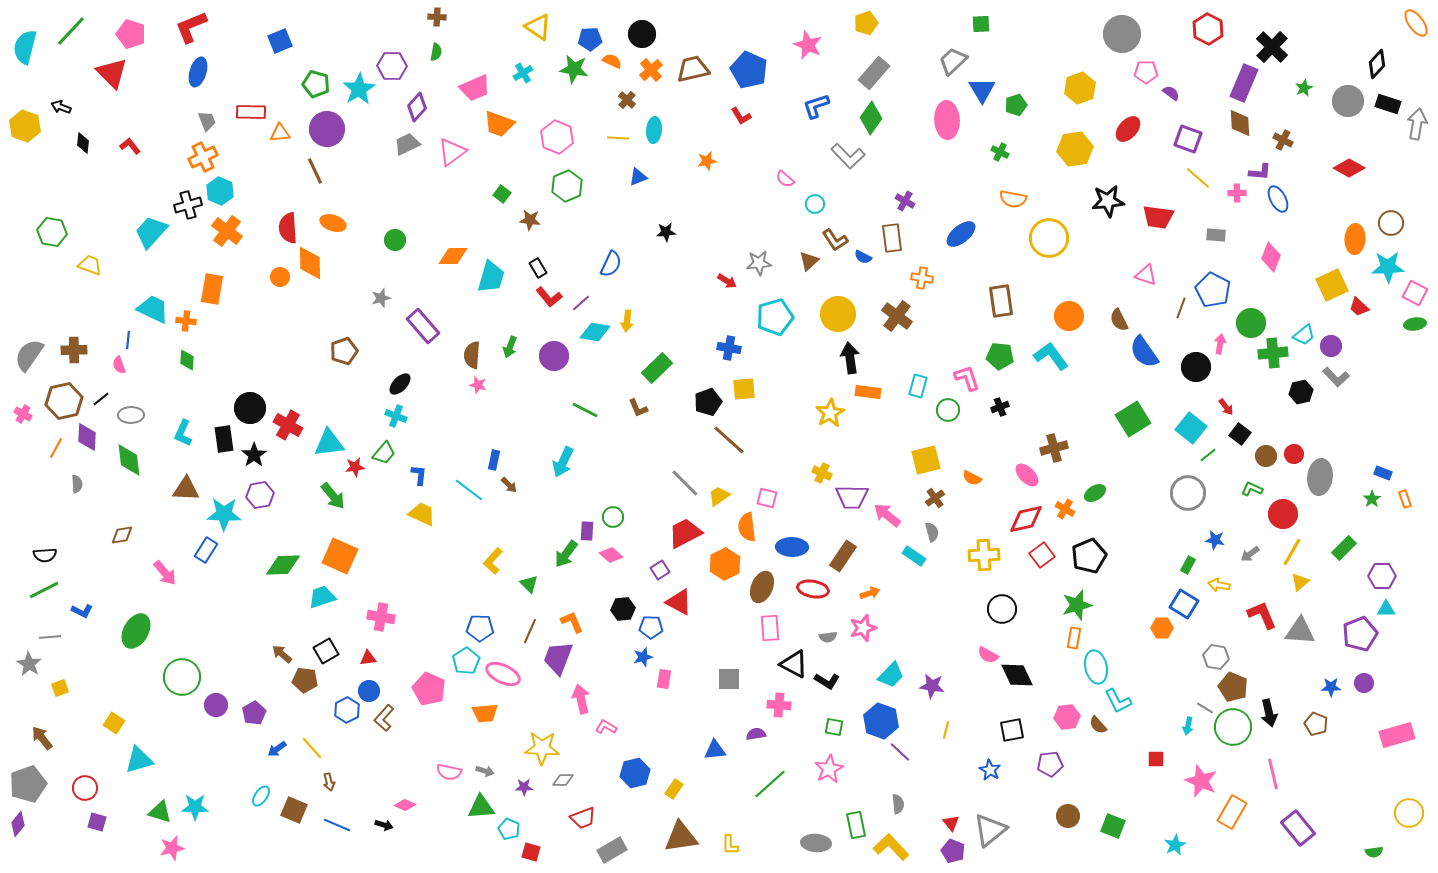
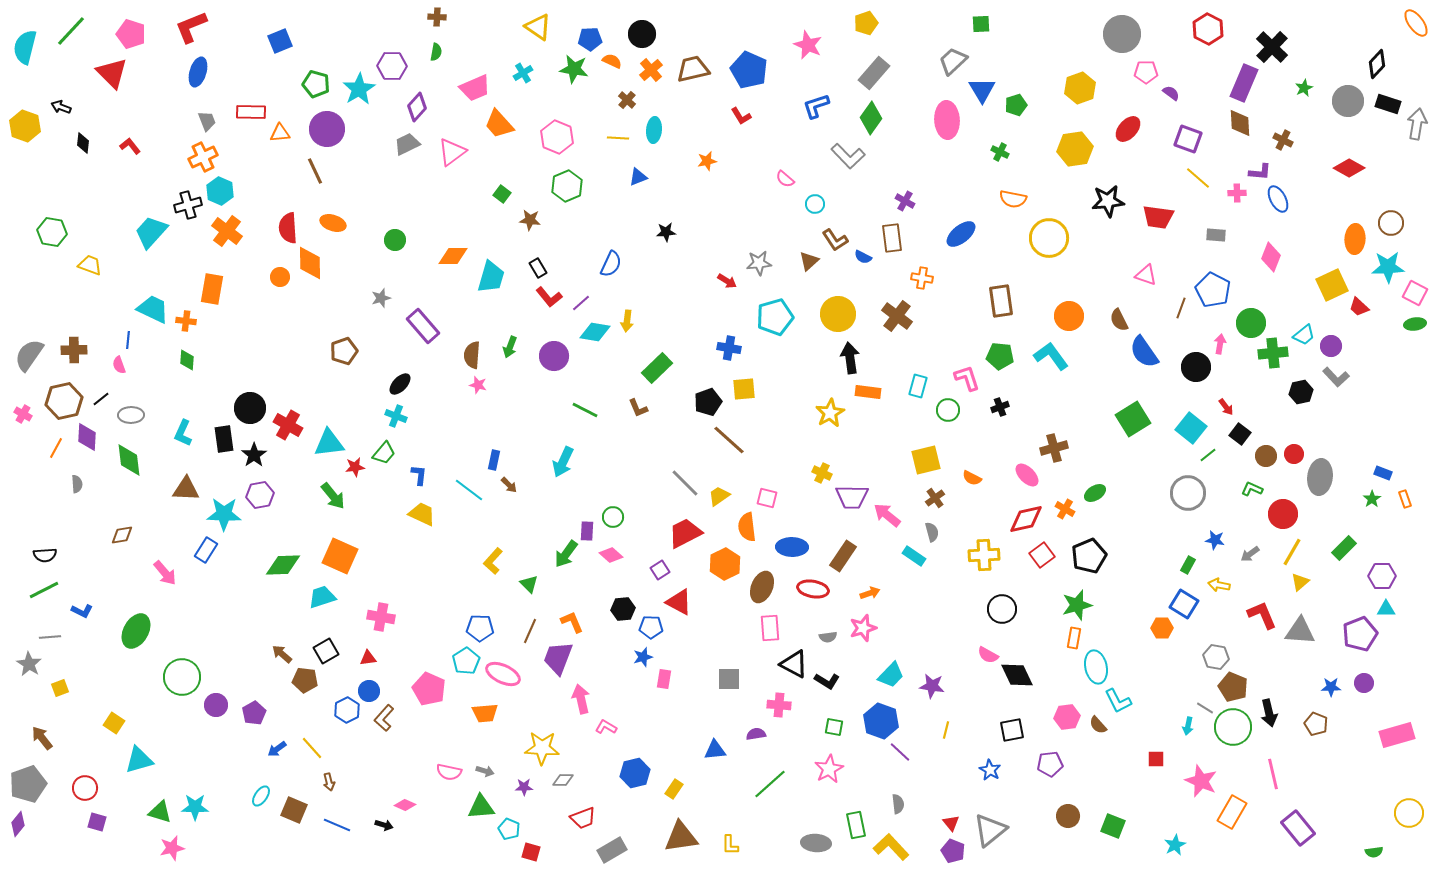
orange trapezoid at (499, 124): rotated 28 degrees clockwise
